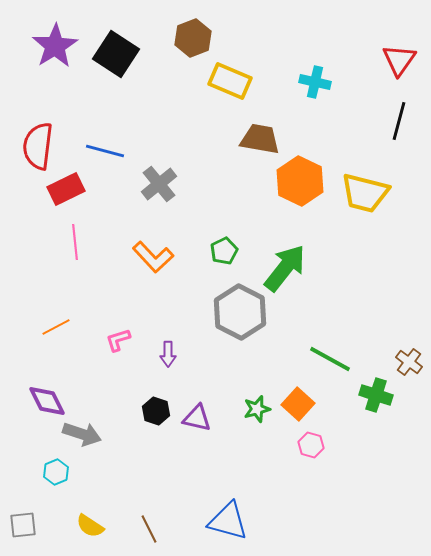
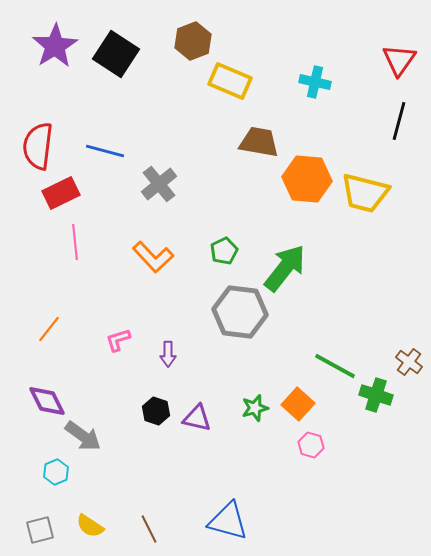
brown hexagon: moved 3 px down
brown trapezoid: moved 1 px left, 3 px down
orange hexagon: moved 7 px right, 2 px up; rotated 21 degrees counterclockwise
red rectangle: moved 5 px left, 4 px down
gray hexagon: rotated 20 degrees counterclockwise
orange line: moved 7 px left, 2 px down; rotated 24 degrees counterclockwise
green line: moved 5 px right, 7 px down
green star: moved 2 px left, 1 px up
gray arrow: moved 1 px right, 2 px down; rotated 18 degrees clockwise
gray square: moved 17 px right, 5 px down; rotated 8 degrees counterclockwise
